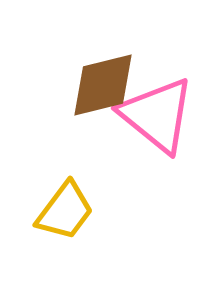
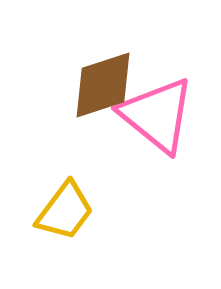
brown diamond: rotated 4 degrees counterclockwise
